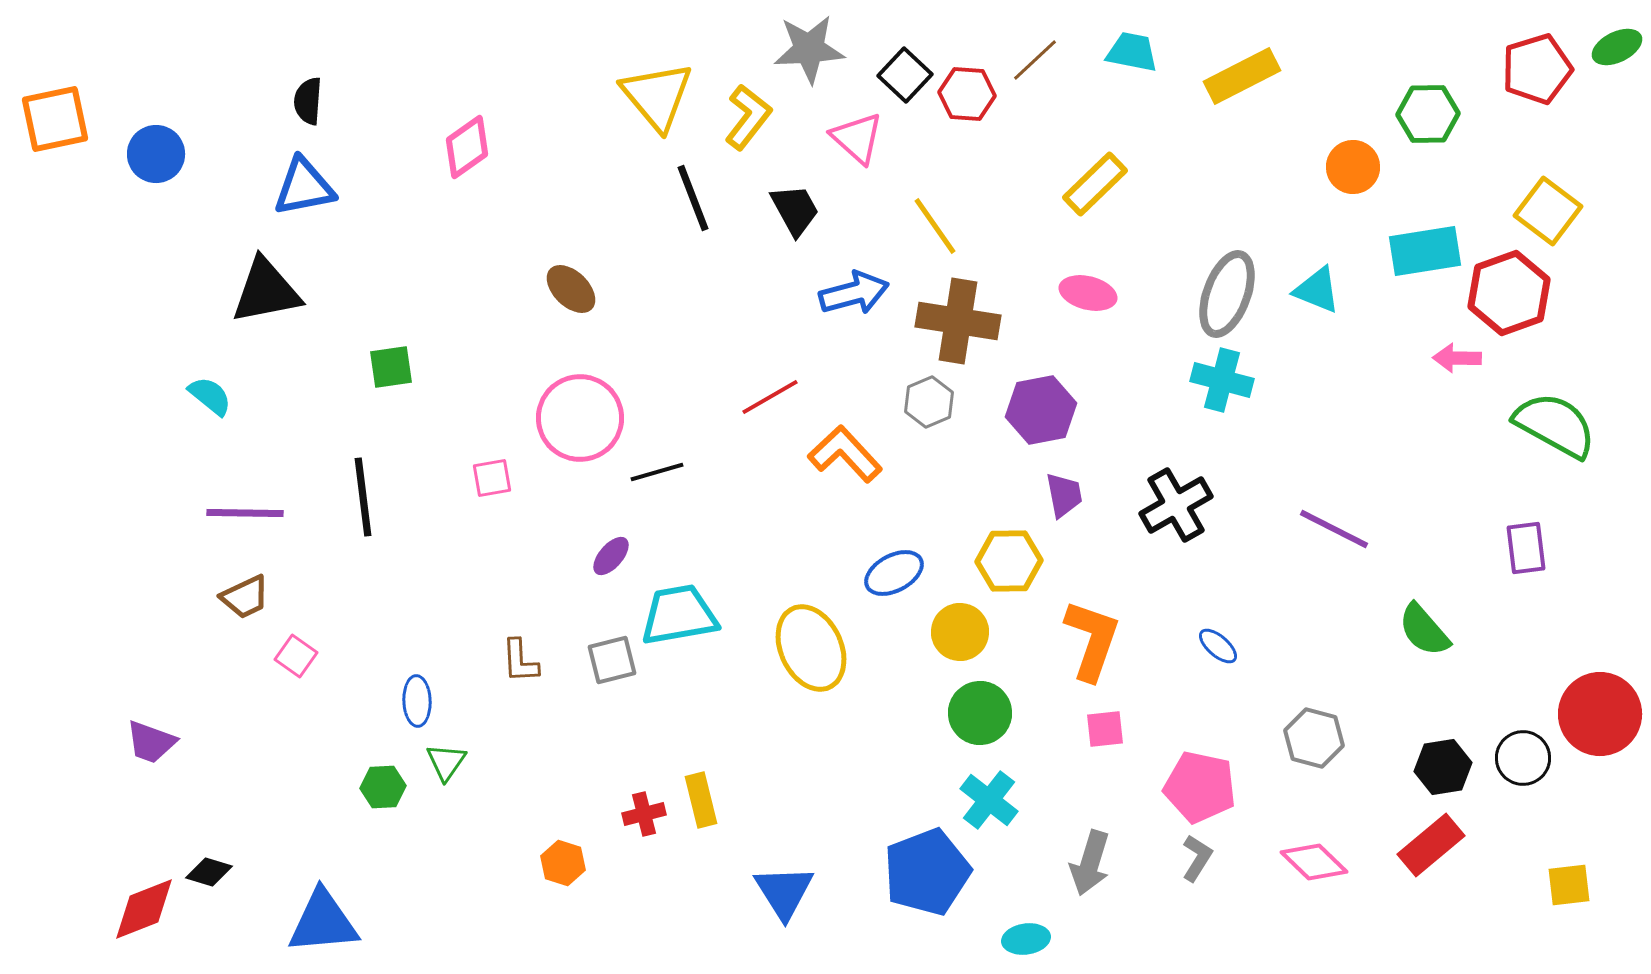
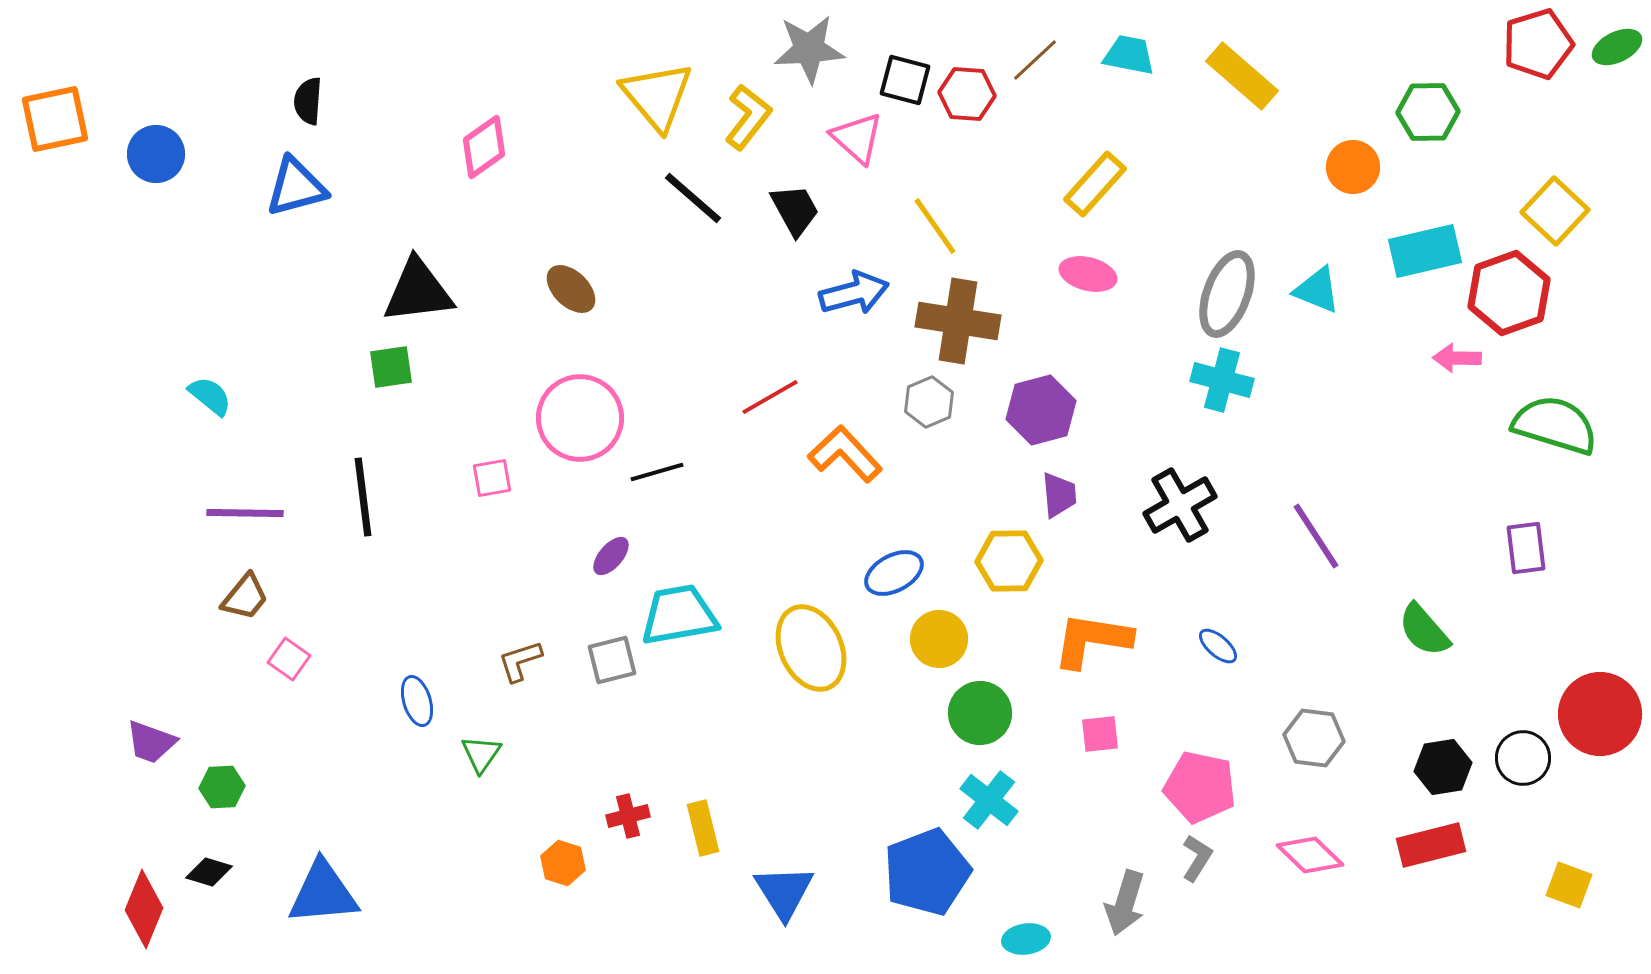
cyan trapezoid at (1132, 52): moved 3 px left, 3 px down
red pentagon at (1537, 69): moved 1 px right, 25 px up
black square at (905, 75): moved 5 px down; rotated 28 degrees counterclockwise
yellow rectangle at (1242, 76): rotated 68 degrees clockwise
green hexagon at (1428, 114): moved 2 px up
pink diamond at (467, 147): moved 17 px right
yellow rectangle at (1095, 184): rotated 4 degrees counterclockwise
blue triangle at (304, 187): moved 8 px left; rotated 4 degrees counterclockwise
black line at (693, 198): rotated 28 degrees counterclockwise
yellow square at (1548, 211): moved 7 px right; rotated 6 degrees clockwise
cyan rectangle at (1425, 251): rotated 4 degrees counterclockwise
black triangle at (266, 291): moved 152 px right; rotated 4 degrees clockwise
pink ellipse at (1088, 293): moved 19 px up
purple hexagon at (1041, 410): rotated 4 degrees counterclockwise
green semicircle at (1555, 425): rotated 12 degrees counterclockwise
purple trapezoid at (1064, 495): moved 5 px left; rotated 6 degrees clockwise
black cross at (1176, 505): moved 4 px right
purple line at (1334, 529): moved 18 px left, 7 px down; rotated 30 degrees clockwise
brown trapezoid at (245, 597): rotated 26 degrees counterclockwise
yellow circle at (960, 632): moved 21 px left, 7 px down
orange L-shape at (1092, 640): rotated 100 degrees counterclockwise
pink square at (296, 656): moved 7 px left, 3 px down
brown L-shape at (520, 661): rotated 75 degrees clockwise
blue ellipse at (417, 701): rotated 15 degrees counterclockwise
pink square at (1105, 729): moved 5 px left, 5 px down
gray hexagon at (1314, 738): rotated 8 degrees counterclockwise
green triangle at (446, 762): moved 35 px right, 8 px up
green hexagon at (383, 787): moved 161 px left
yellow rectangle at (701, 800): moved 2 px right, 28 px down
red cross at (644, 814): moved 16 px left, 2 px down
red rectangle at (1431, 845): rotated 26 degrees clockwise
pink diamond at (1314, 862): moved 4 px left, 7 px up
gray arrow at (1090, 863): moved 35 px right, 40 px down
yellow square at (1569, 885): rotated 27 degrees clockwise
red diamond at (144, 909): rotated 46 degrees counterclockwise
blue triangle at (323, 922): moved 29 px up
